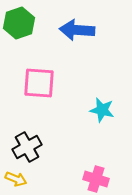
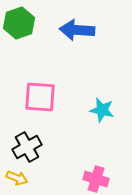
pink square: moved 1 px right, 14 px down
yellow arrow: moved 1 px right, 1 px up
